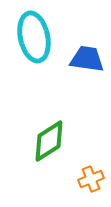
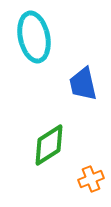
blue trapezoid: moved 4 px left, 25 px down; rotated 111 degrees counterclockwise
green diamond: moved 4 px down
